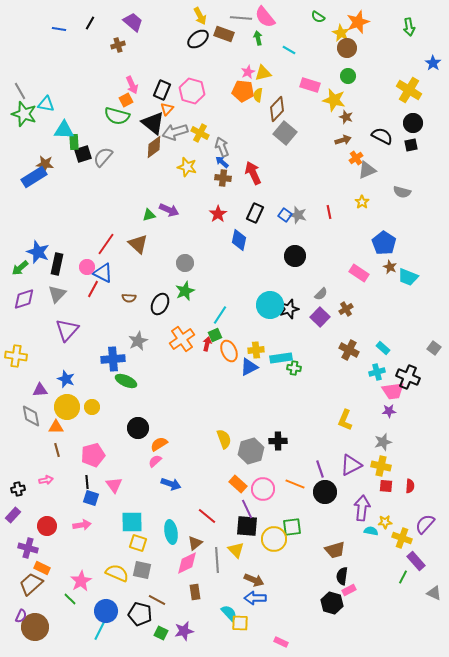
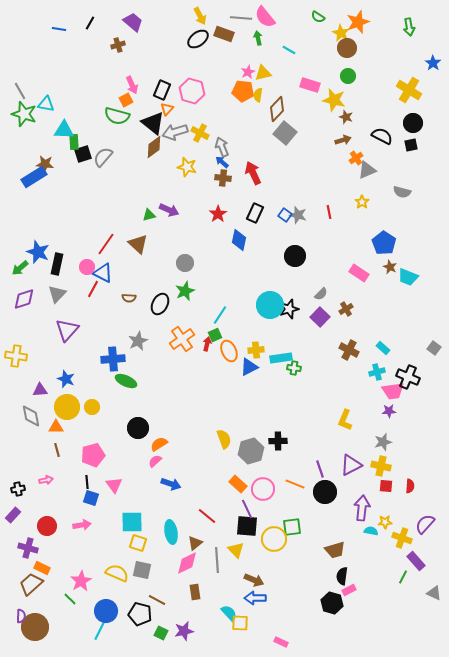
purple semicircle at (21, 616): rotated 24 degrees counterclockwise
